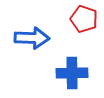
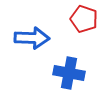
blue cross: moved 3 px left; rotated 12 degrees clockwise
